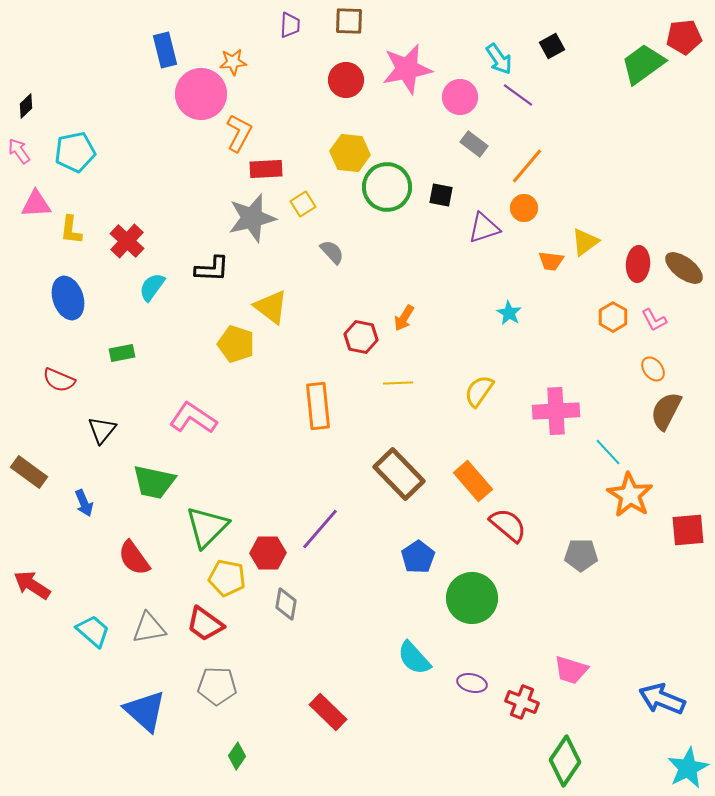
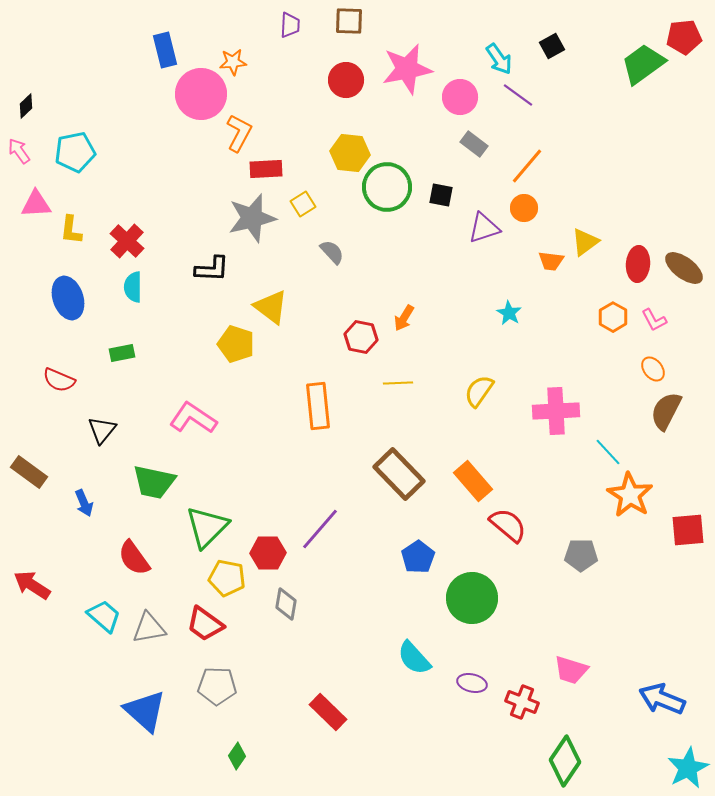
cyan semicircle at (152, 287): moved 19 px left; rotated 36 degrees counterclockwise
cyan trapezoid at (93, 631): moved 11 px right, 15 px up
